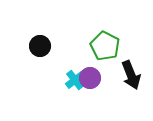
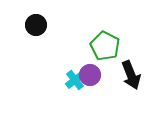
black circle: moved 4 px left, 21 px up
purple circle: moved 3 px up
